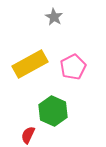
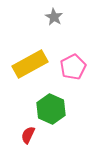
green hexagon: moved 2 px left, 2 px up
